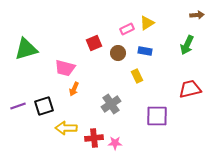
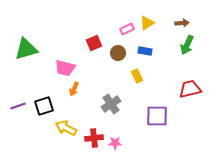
brown arrow: moved 15 px left, 8 px down
yellow arrow: rotated 25 degrees clockwise
